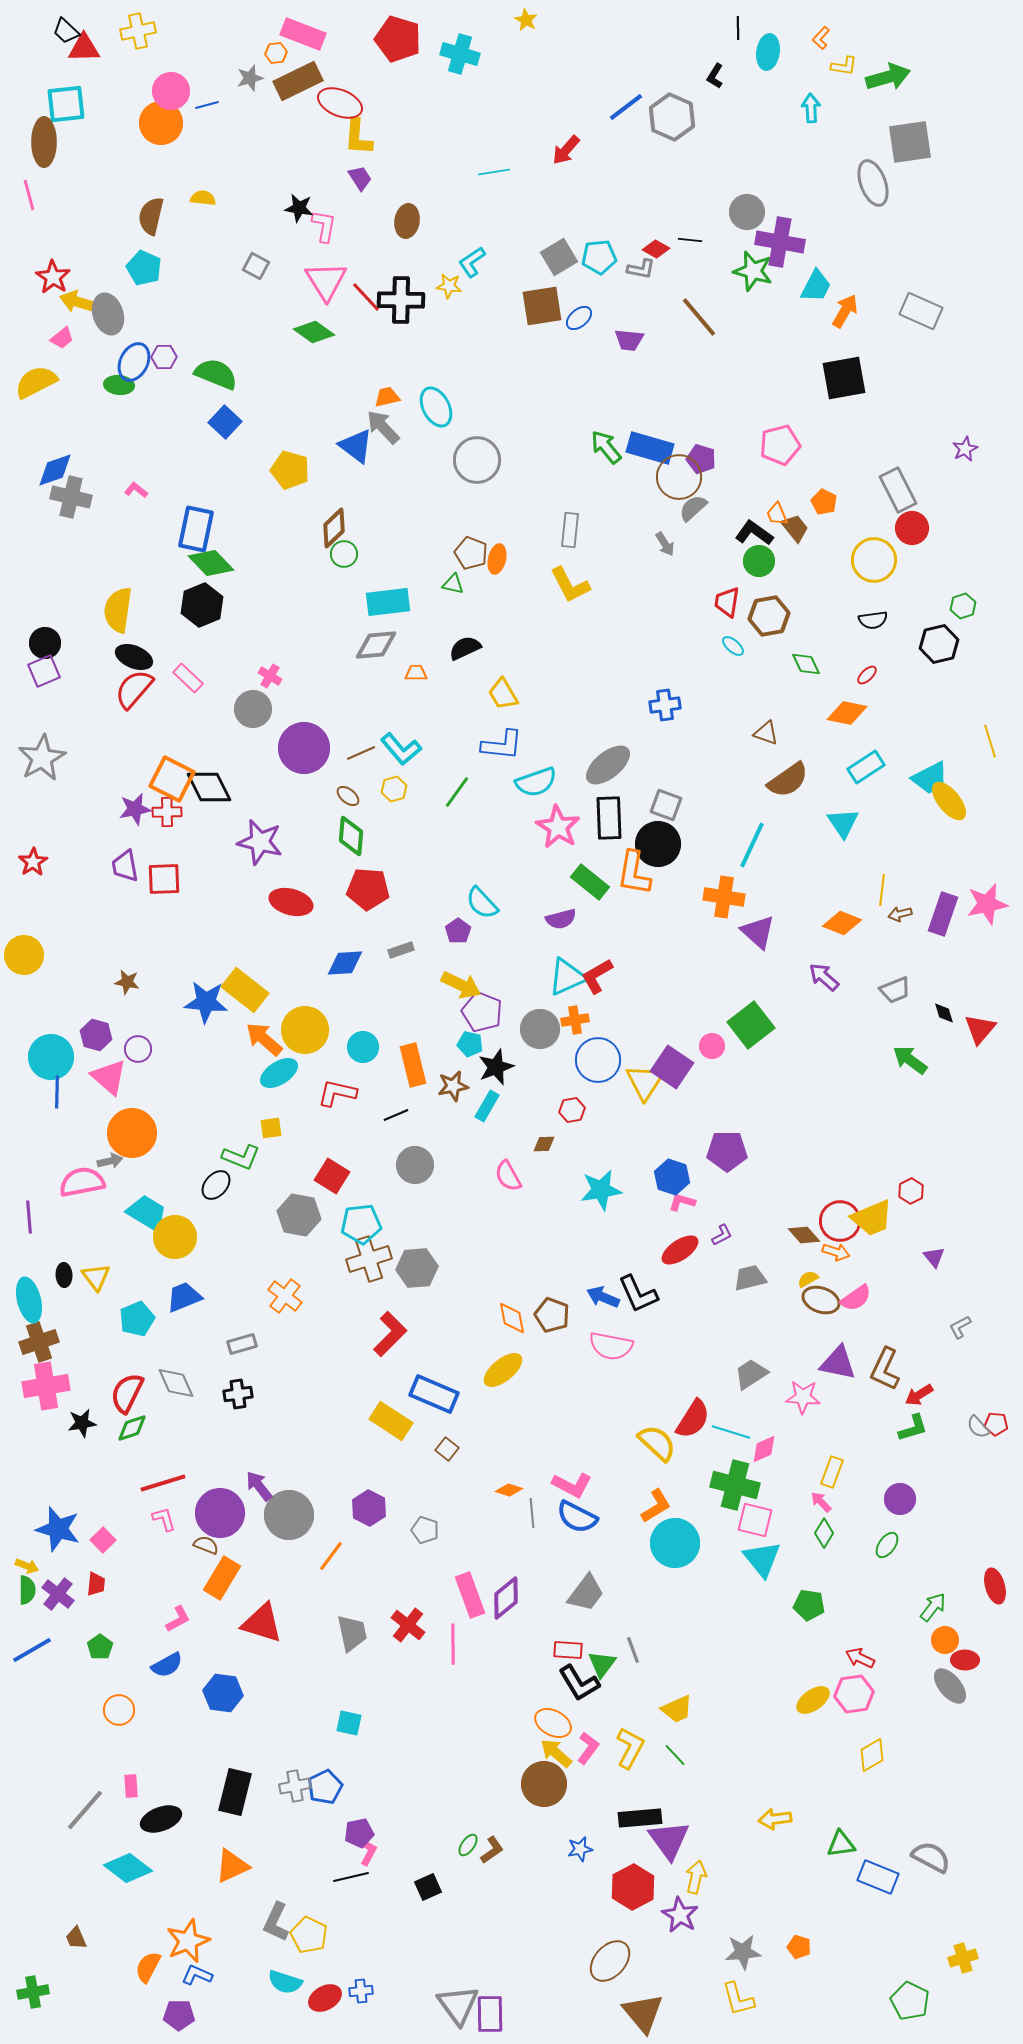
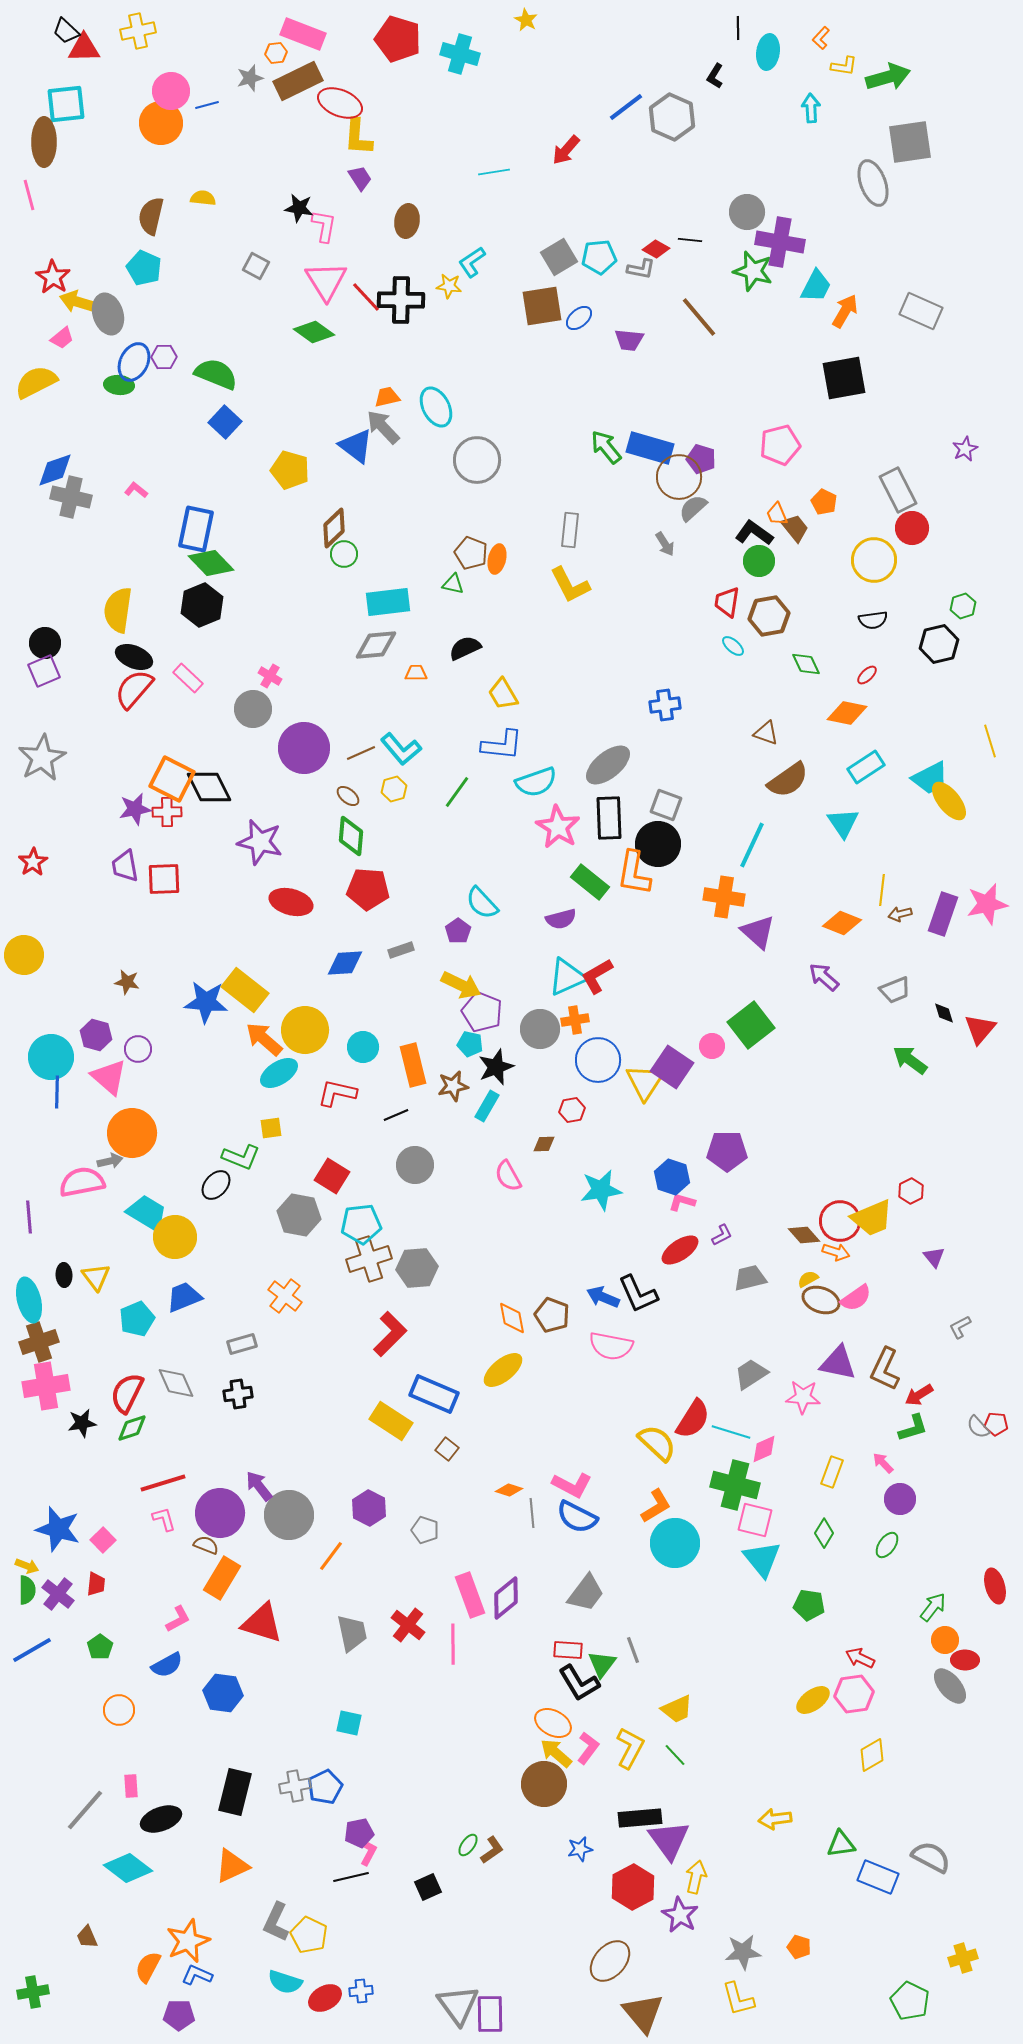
pink arrow at (821, 1502): moved 62 px right, 39 px up
brown trapezoid at (76, 1938): moved 11 px right, 1 px up
